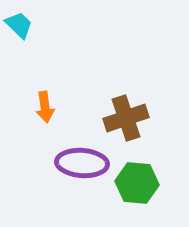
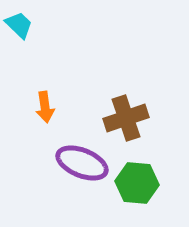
purple ellipse: rotated 18 degrees clockwise
